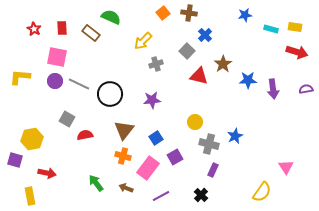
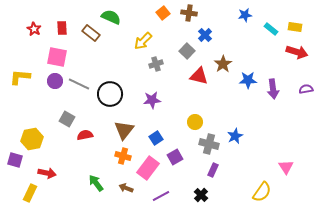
cyan rectangle at (271, 29): rotated 24 degrees clockwise
yellow rectangle at (30, 196): moved 3 px up; rotated 36 degrees clockwise
